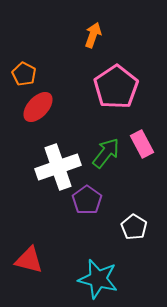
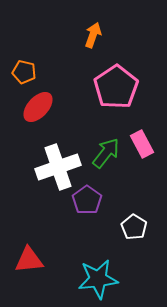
orange pentagon: moved 2 px up; rotated 15 degrees counterclockwise
red triangle: rotated 20 degrees counterclockwise
cyan star: rotated 21 degrees counterclockwise
